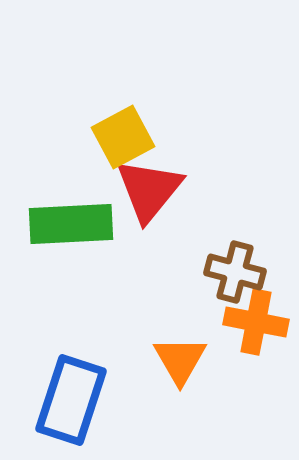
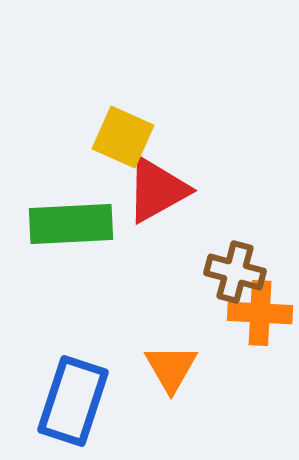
yellow square: rotated 38 degrees counterclockwise
red triangle: moved 8 px right; rotated 22 degrees clockwise
orange cross: moved 4 px right, 9 px up; rotated 8 degrees counterclockwise
orange triangle: moved 9 px left, 8 px down
blue rectangle: moved 2 px right, 1 px down
